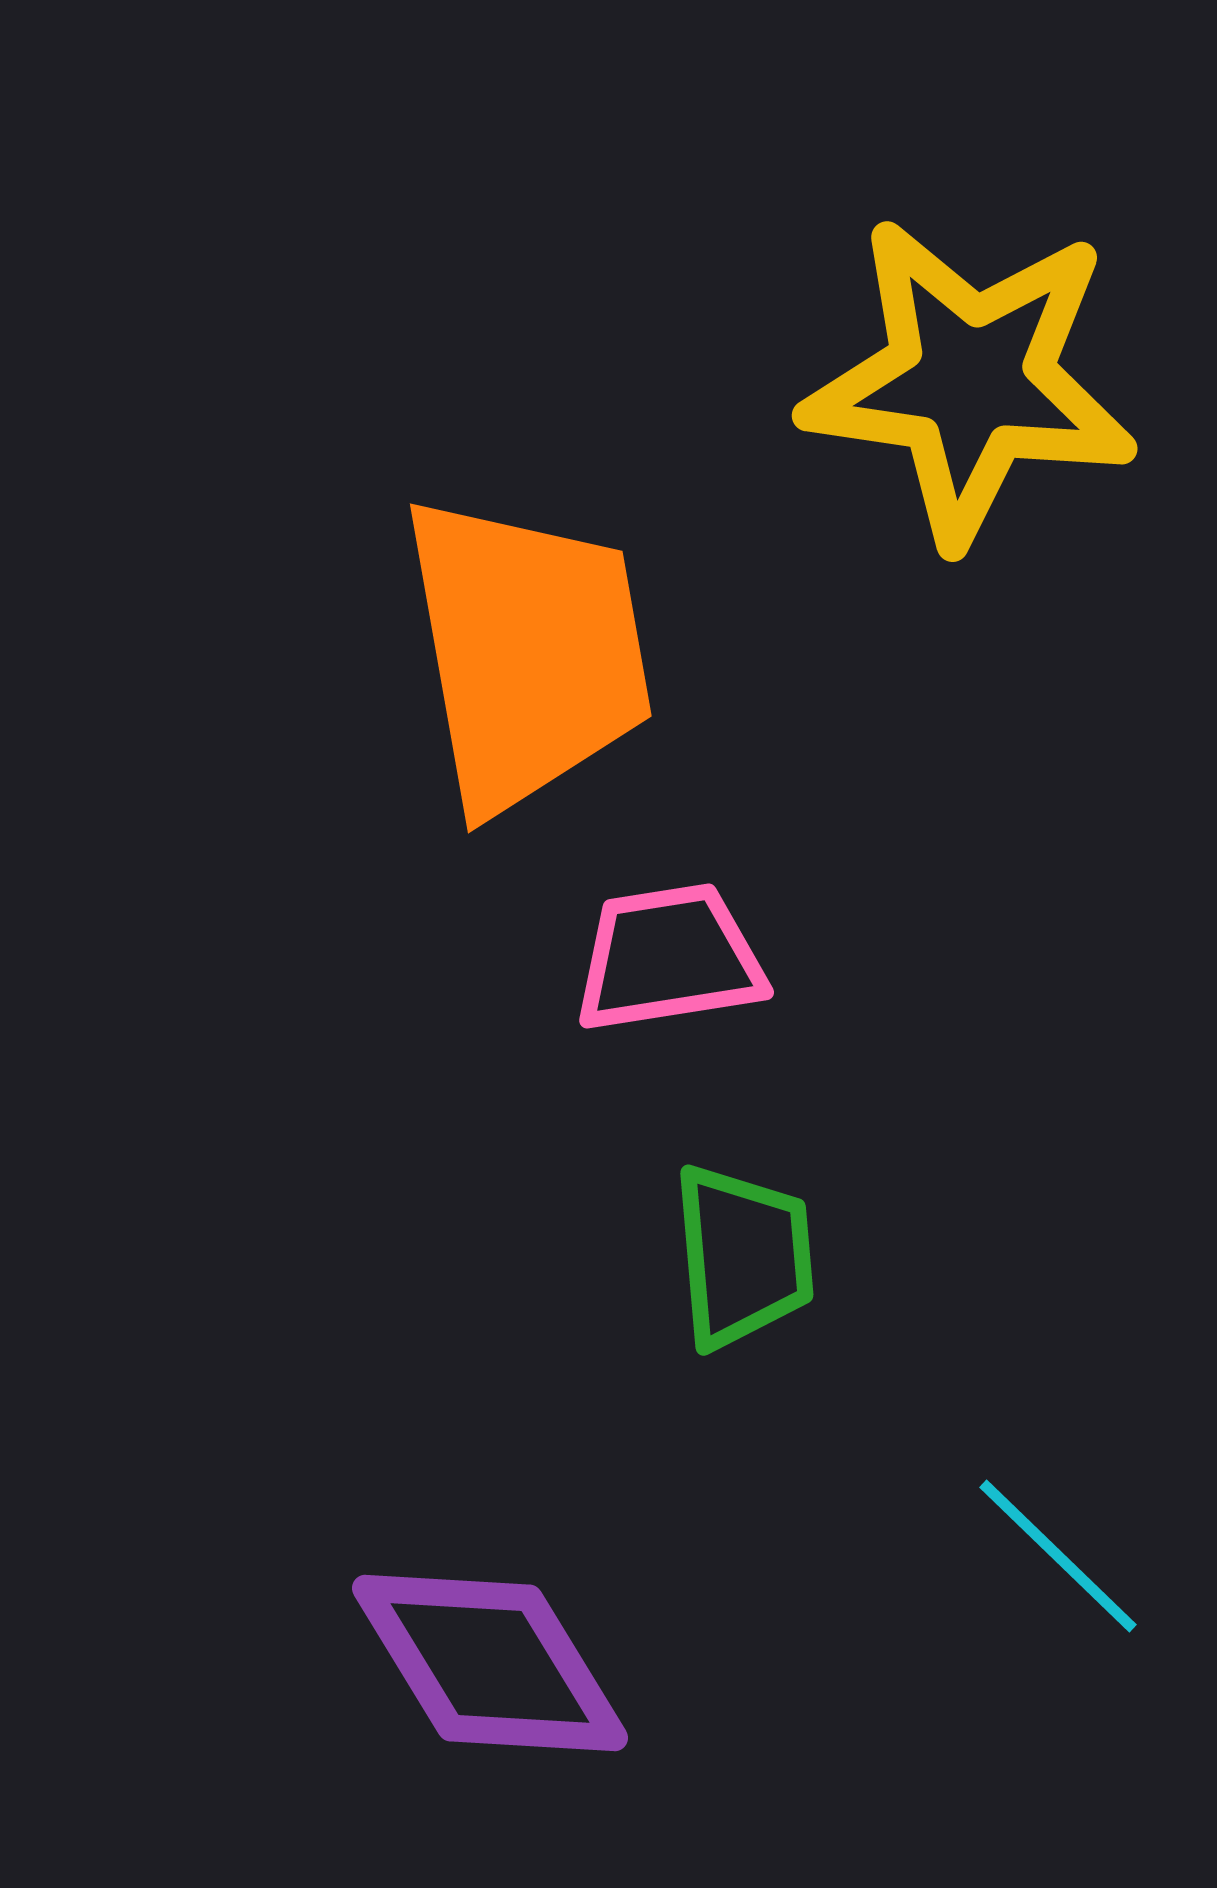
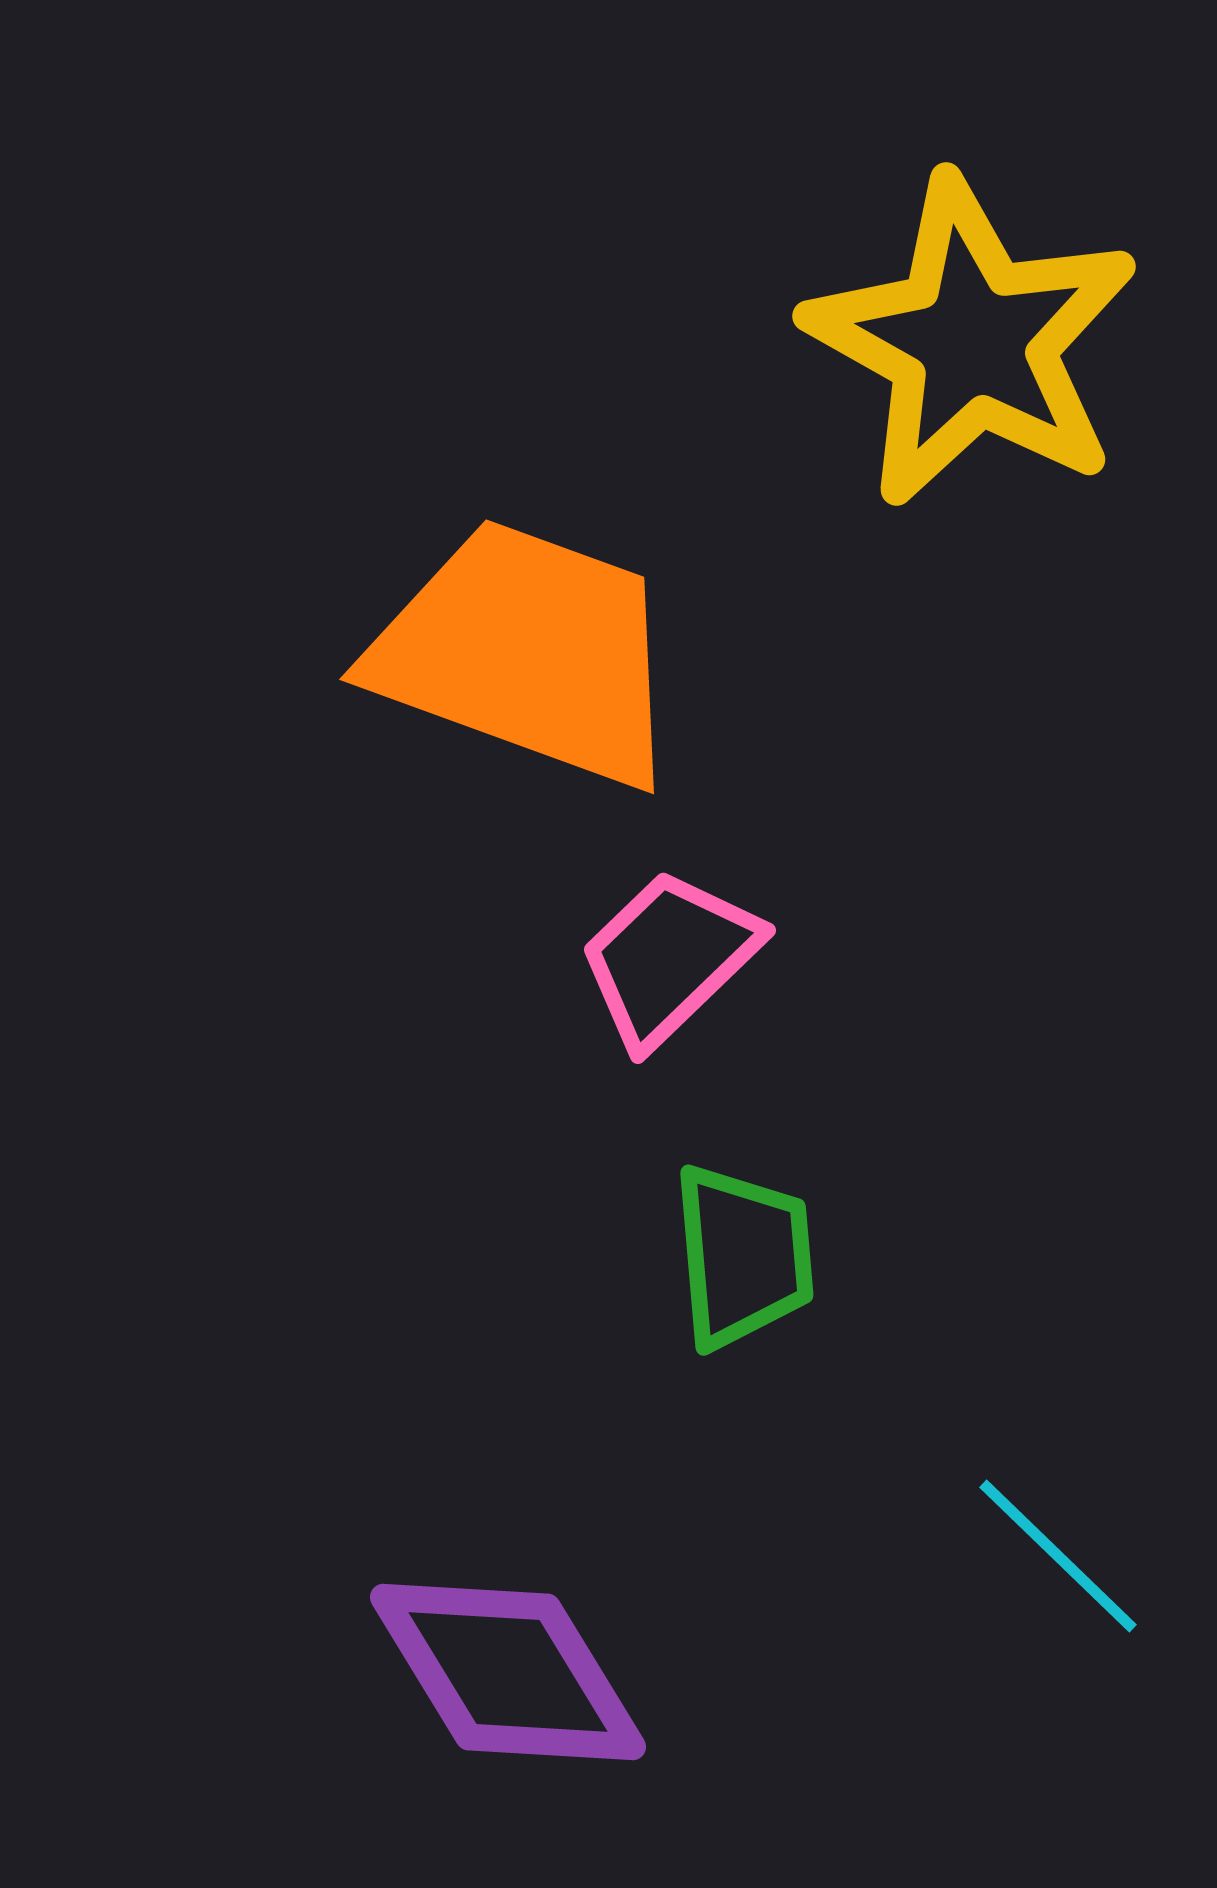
yellow star: moved 2 px right, 39 px up; rotated 21 degrees clockwise
orange trapezoid: rotated 60 degrees counterclockwise
pink trapezoid: rotated 35 degrees counterclockwise
purple diamond: moved 18 px right, 9 px down
